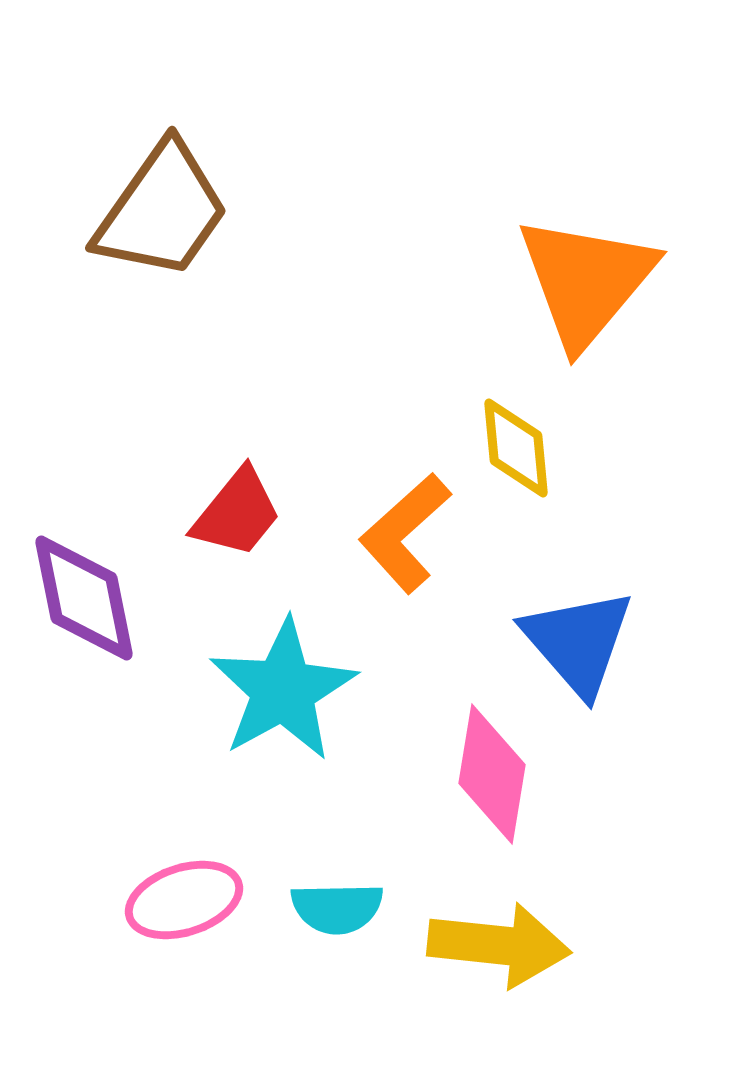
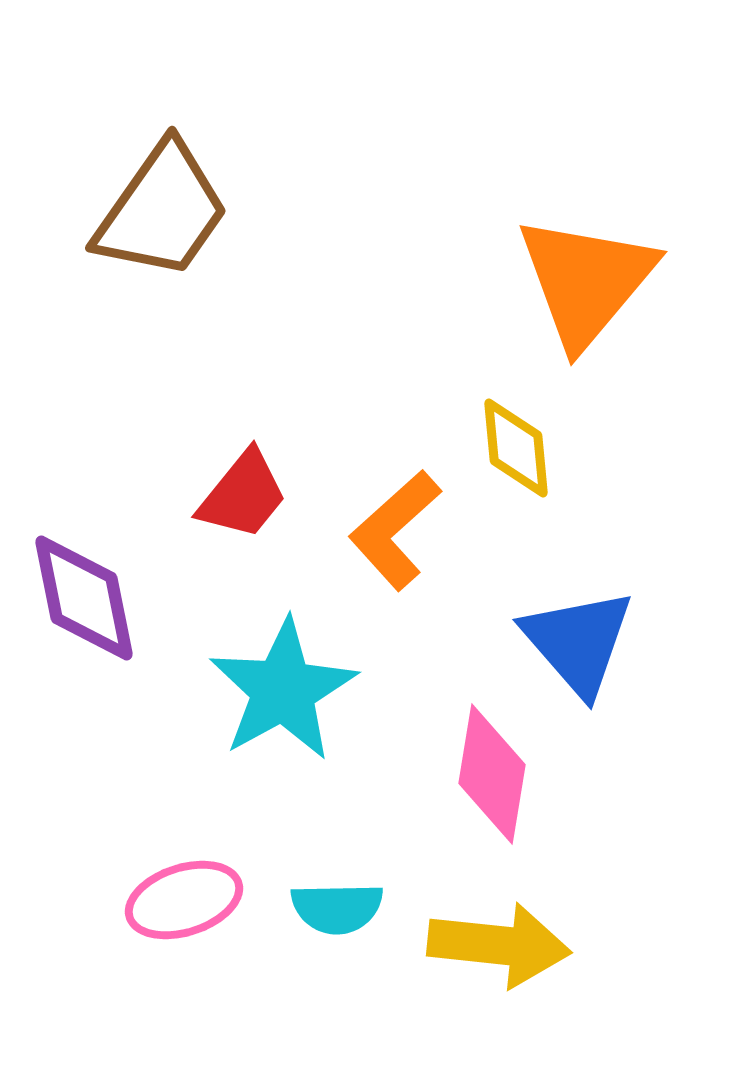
red trapezoid: moved 6 px right, 18 px up
orange L-shape: moved 10 px left, 3 px up
